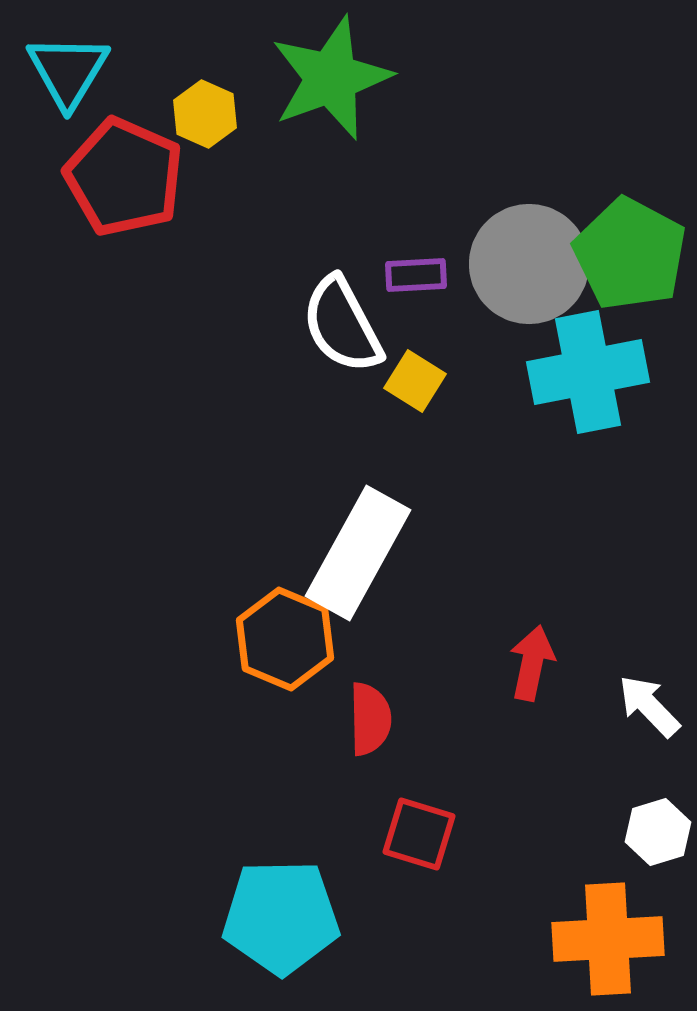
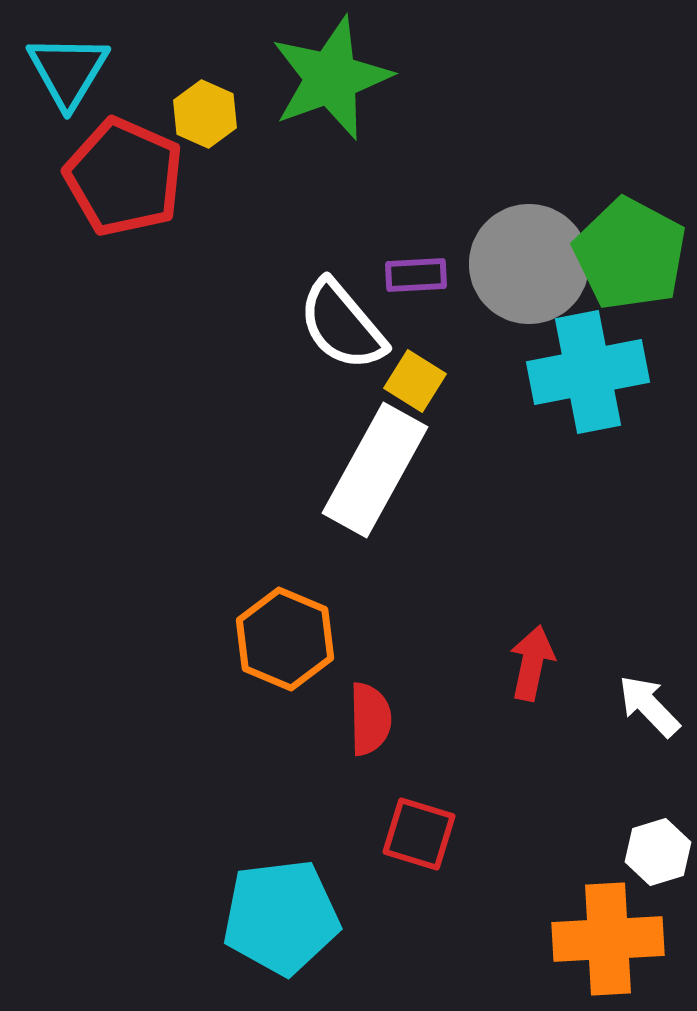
white semicircle: rotated 12 degrees counterclockwise
white rectangle: moved 17 px right, 83 px up
white hexagon: moved 20 px down
cyan pentagon: rotated 6 degrees counterclockwise
